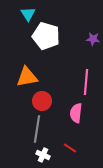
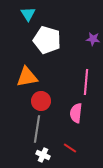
white pentagon: moved 1 px right, 4 px down
red circle: moved 1 px left
